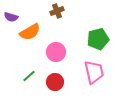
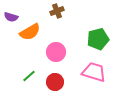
pink trapezoid: rotated 60 degrees counterclockwise
